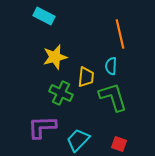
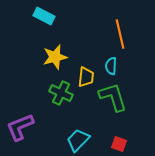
purple L-shape: moved 22 px left; rotated 20 degrees counterclockwise
